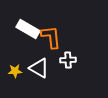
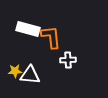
white rectangle: rotated 15 degrees counterclockwise
white triangle: moved 9 px left, 7 px down; rotated 25 degrees counterclockwise
